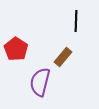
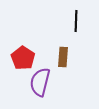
red pentagon: moved 7 px right, 9 px down
brown rectangle: rotated 36 degrees counterclockwise
